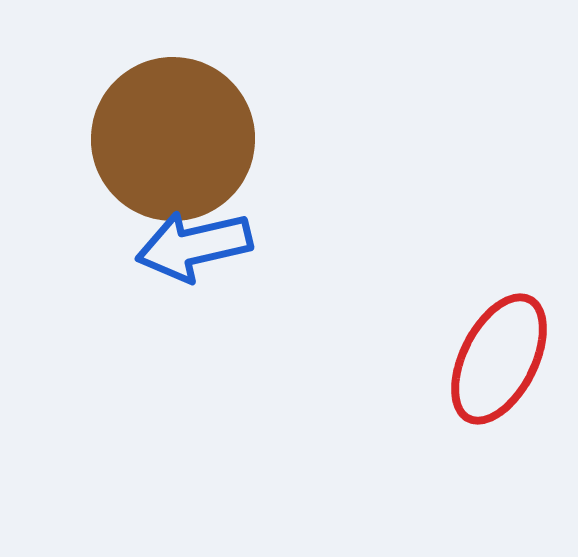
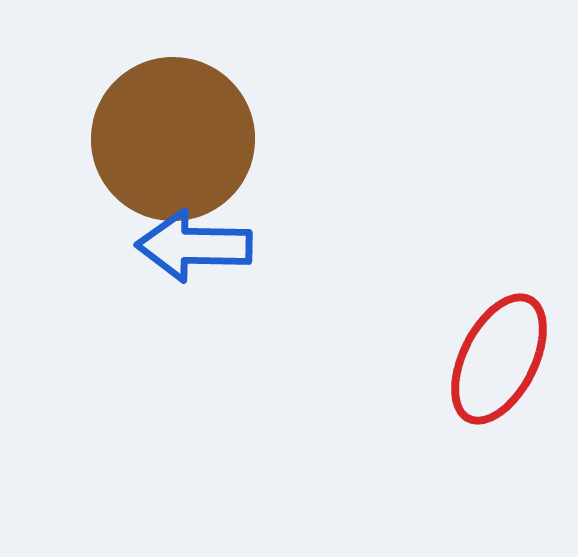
blue arrow: rotated 14 degrees clockwise
